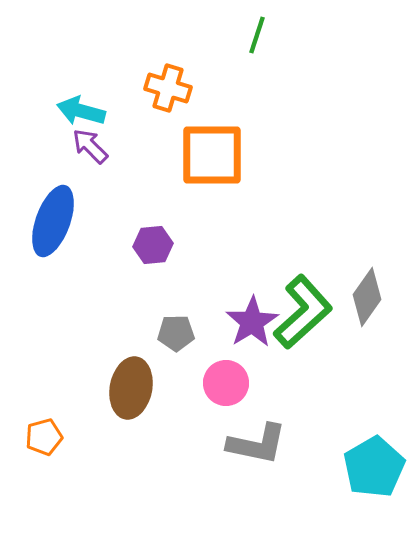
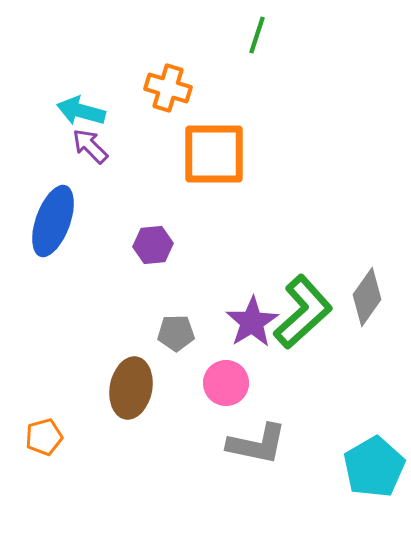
orange square: moved 2 px right, 1 px up
